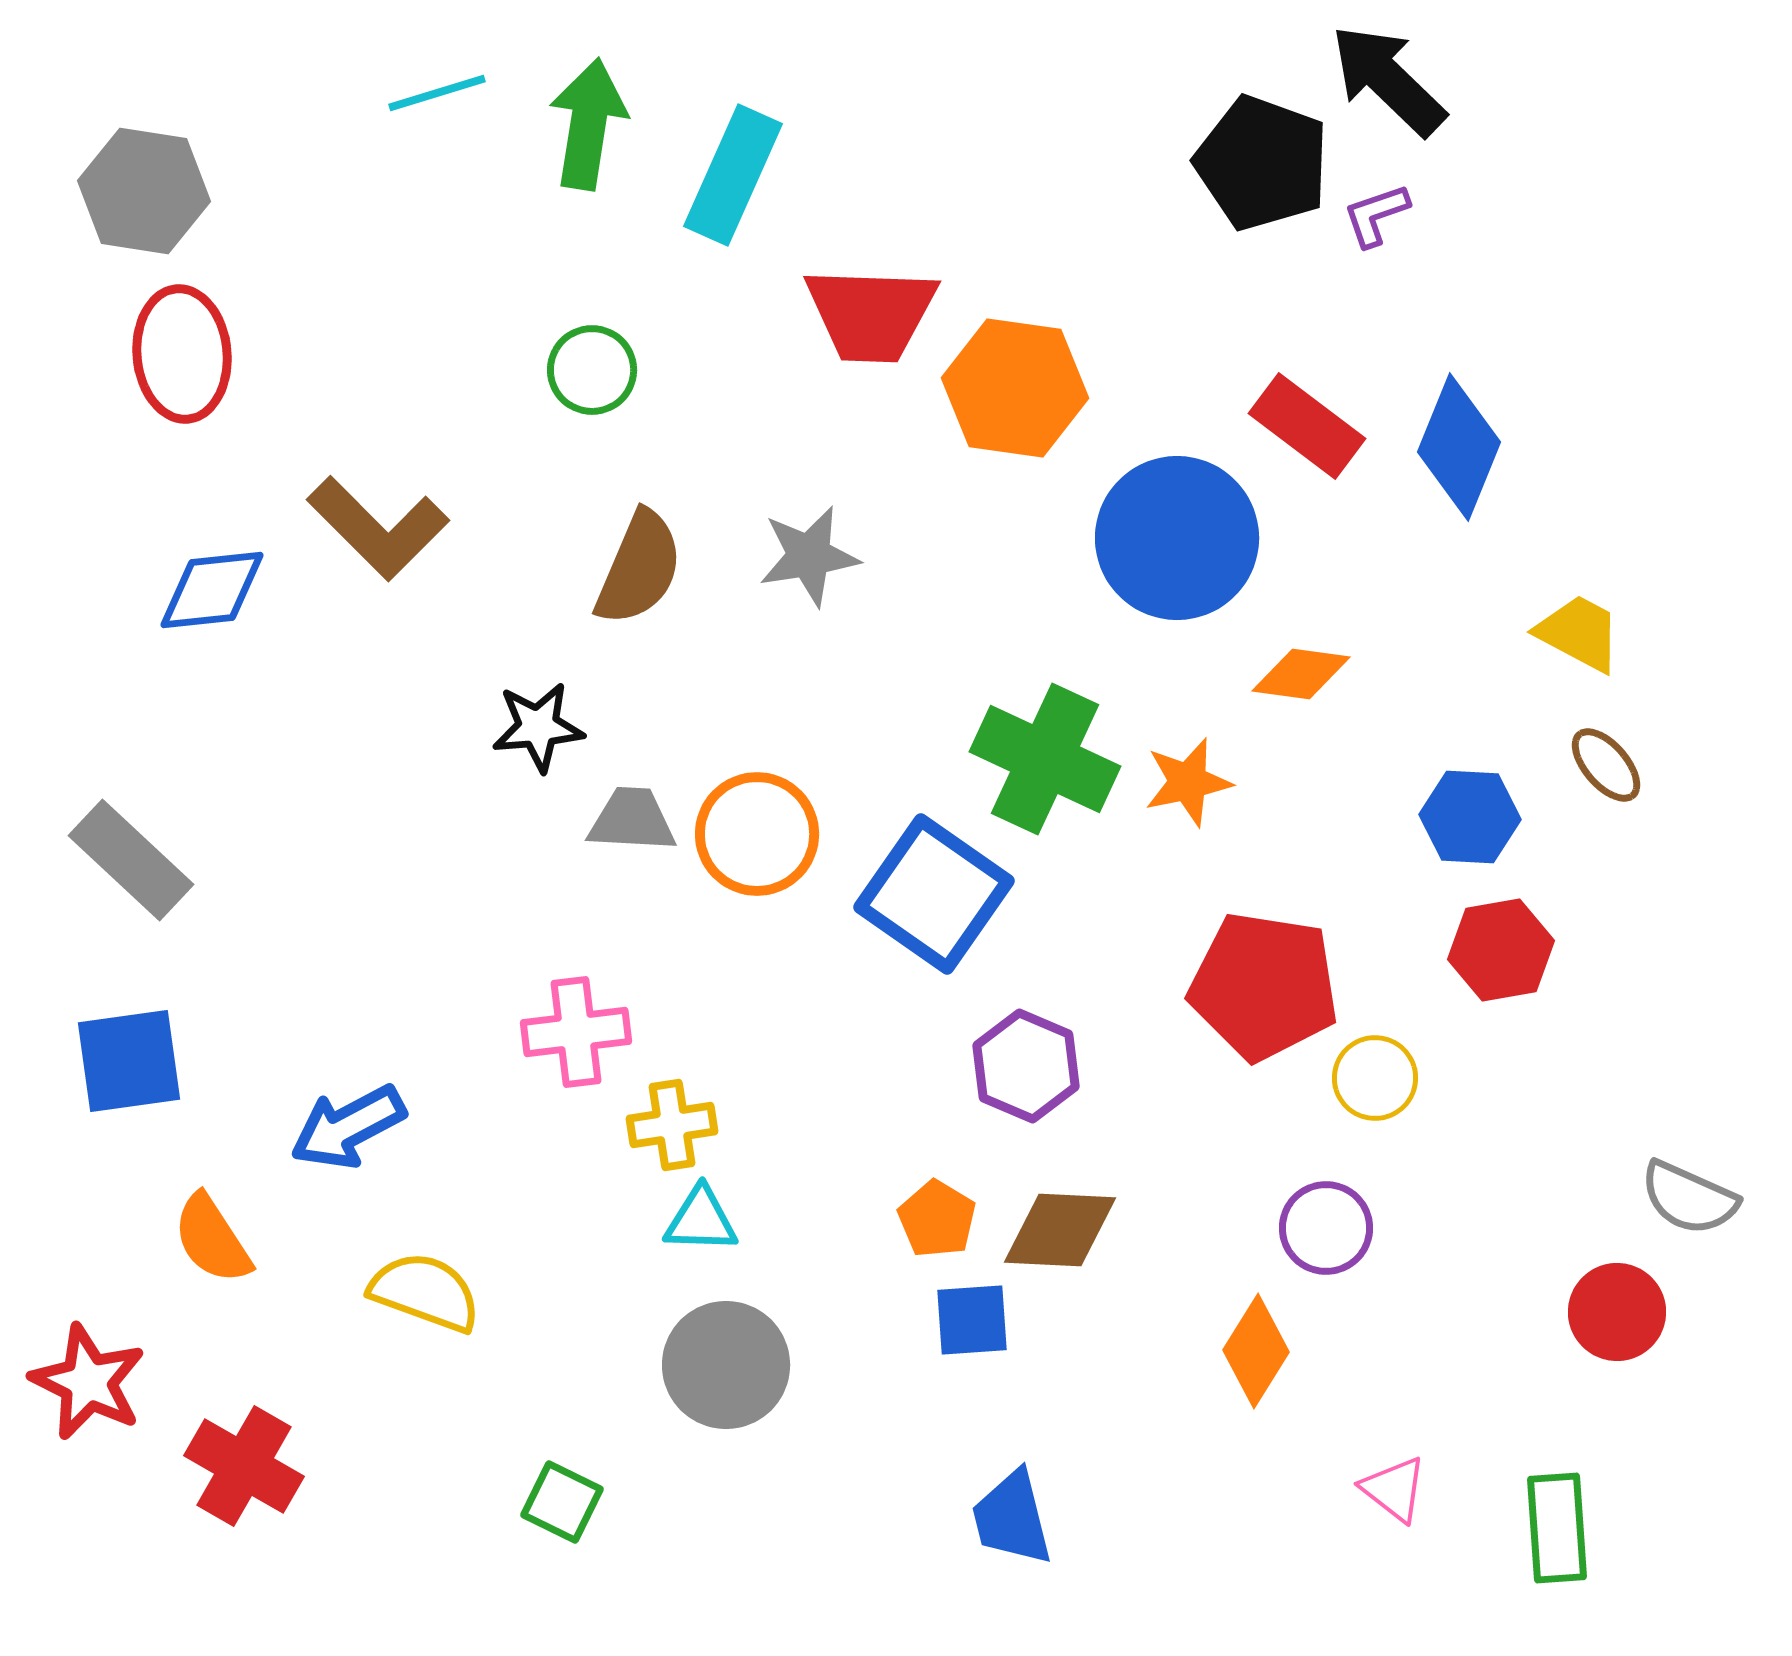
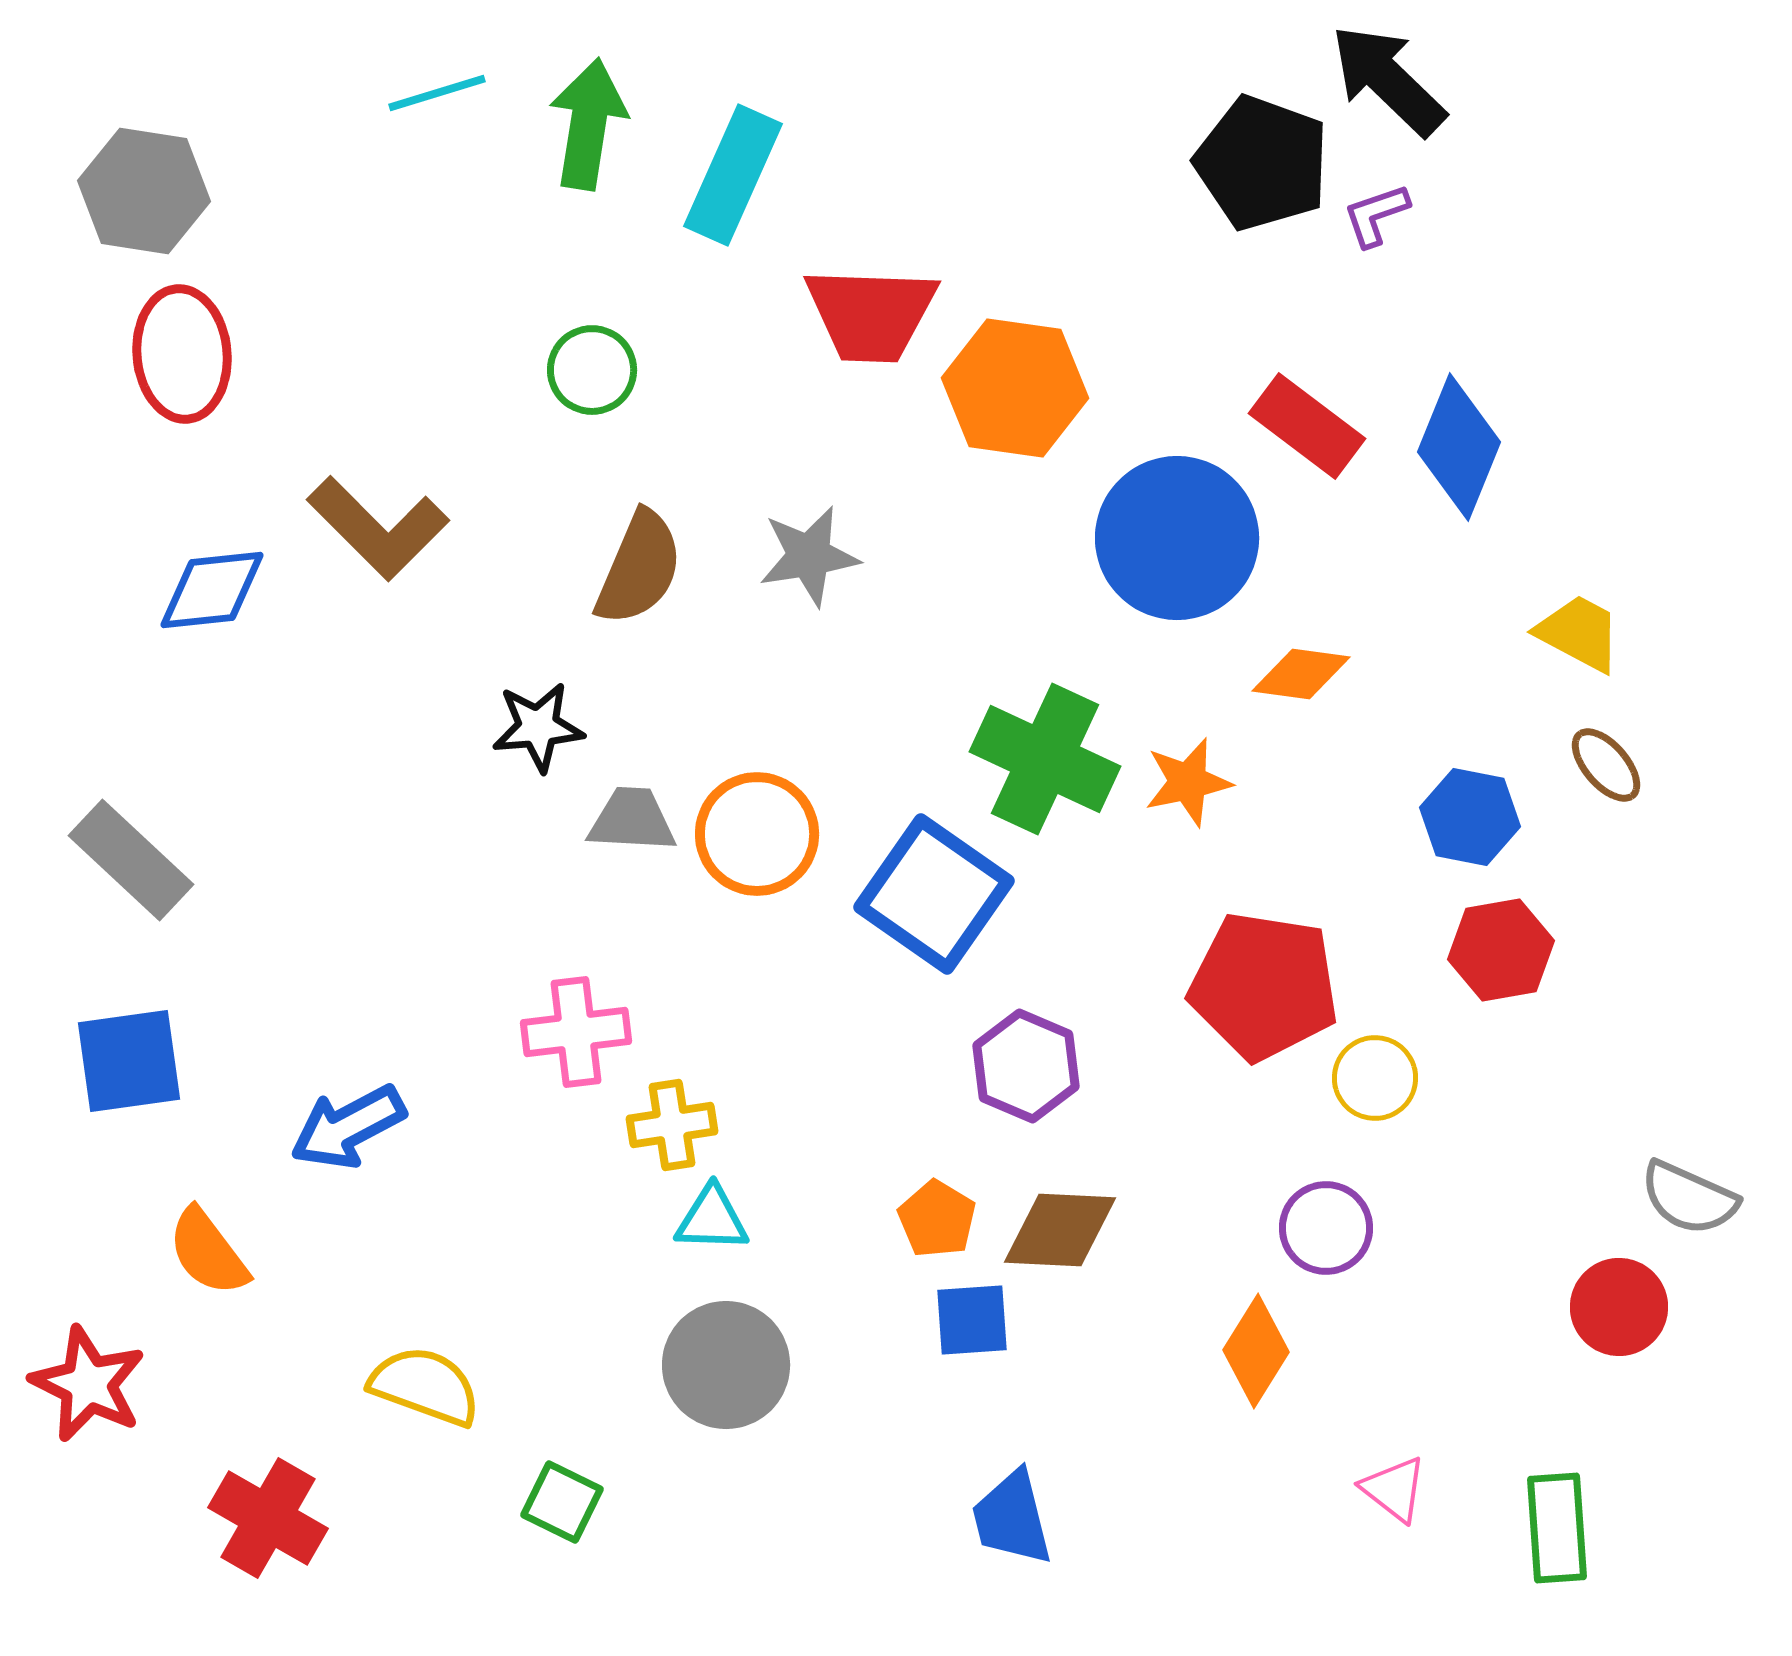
blue hexagon at (1470, 817): rotated 8 degrees clockwise
cyan triangle at (701, 1220): moved 11 px right, 1 px up
orange semicircle at (212, 1239): moved 4 px left, 13 px down; rotated 4 degrees counterclockwise
yellow semicircle at (425, 1292): moved 94 px down
red circle at (1617, 1312): moved 2 px right, 5 px up
red star at (88, 1382): moved 2 px down
red cross at (244, 1466): moved 24 px right, 52 px down
